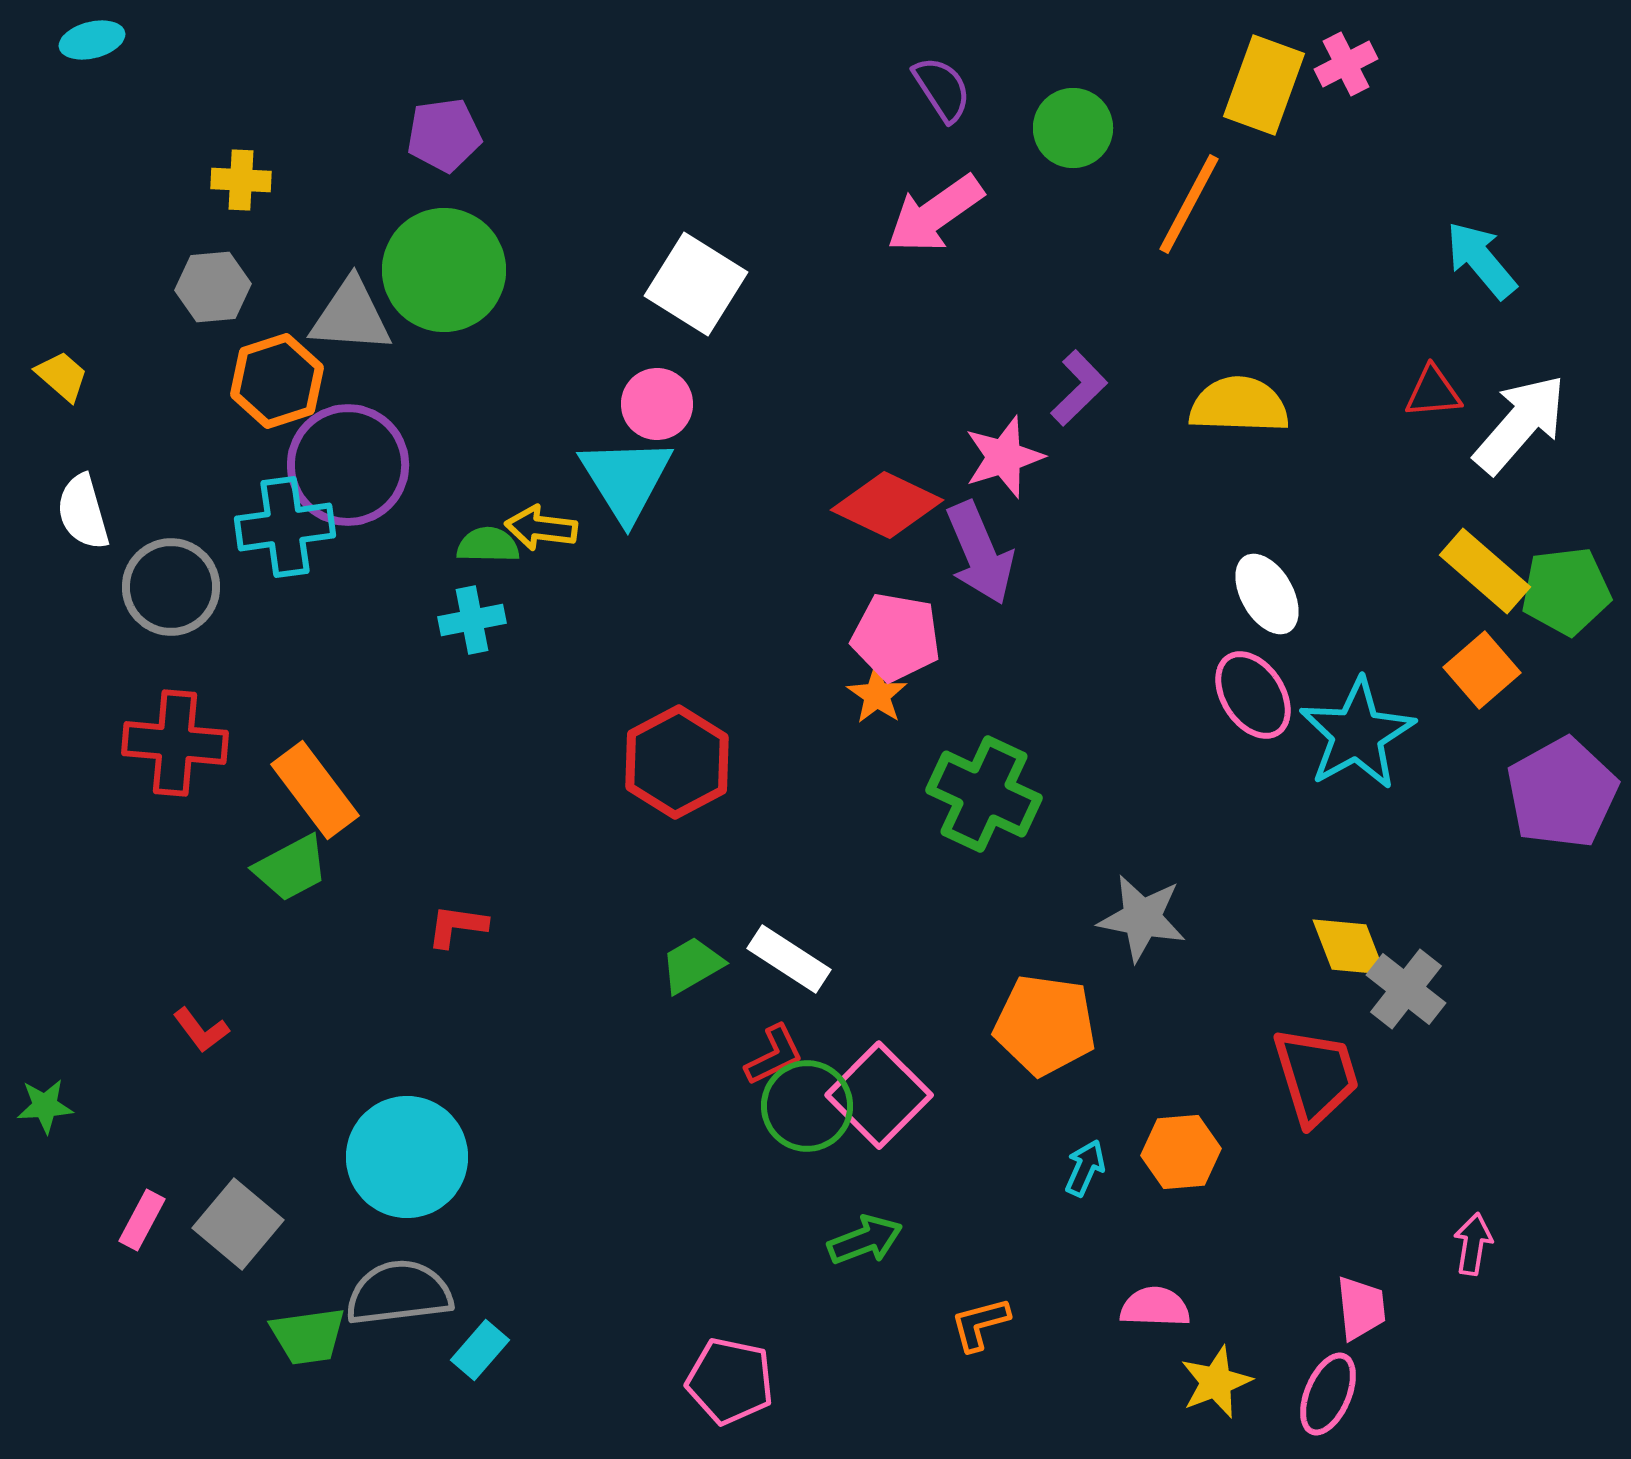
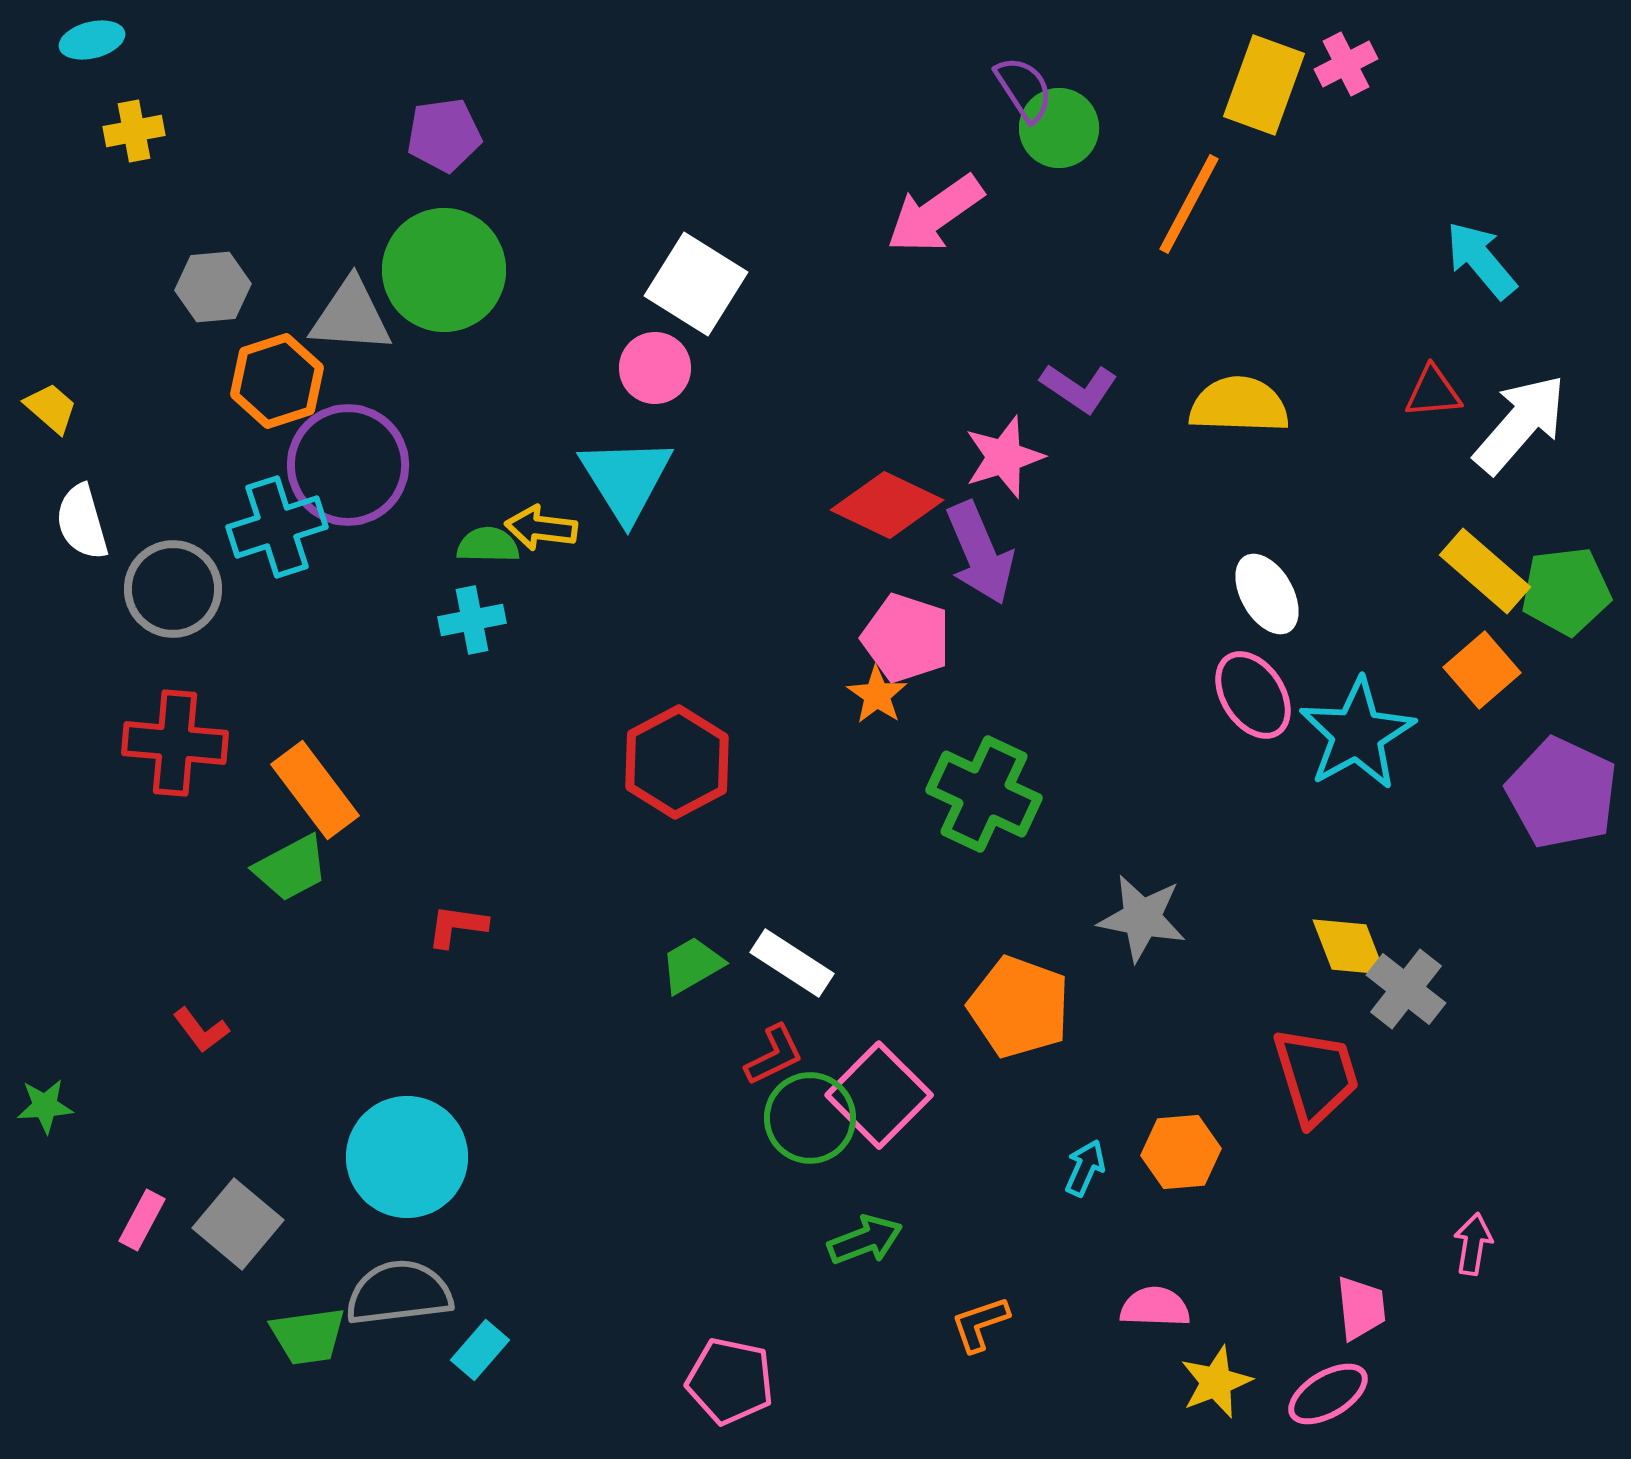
purple semicircle at (942, 89): moved 82 px right
green circle at (1073, 128): moved 14 px left
yellow cross at (241, 180): moved 107 px left, 49 px up; rotated 14 degrees counterclockwise
yellow trapezoid at (62, 376): moved 11 px left, 32 px down
purple L-shape at (1079, 388): rotated 78 degrees clockwise
pink circle at (657, 404): moved 2 px left, 36 px up
white semicircle at (83, 512): moved 1 px left, 10 px down
cyan cross at (285, 527): moved 8 px left; rotated 10 degrees counterclockwise
gray circle at (171, 587): moved 2 px right, 2 px down
pink pentagon at (896, 637): moved 10 px right, 1 px down; rotated 8 degrees clockwise
purple pentagon at (1562, 793): rotated 18 degrees counterclockwise
white rectangle at (789, 959): moved 3 px right, 4 px down
orange pentagon at (1045, 1025): moved 26 px left, 18 px up; rotated 12 degrees clockwise
green circle at (807, 1106): moved 3 px right, 12 px down
orange L-shape at (980, 1324): rotated 4 degrees counterclockwise
pink ellipse at (1328, 1394): rotated 36 degrees clockwise
